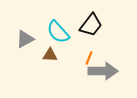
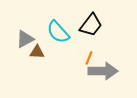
brown triangle: moved 13 px left, 3 px up
